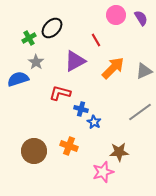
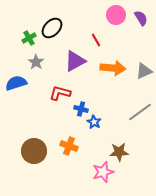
orange arrow: rotated 50 degrees clockwise
blue semicircle: moved 2 px left, 4 px down
